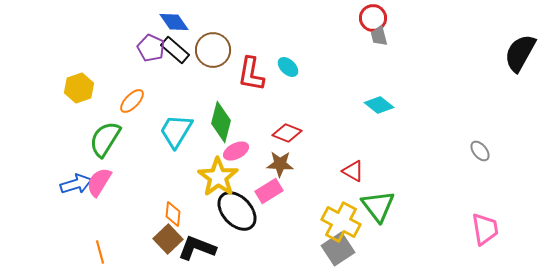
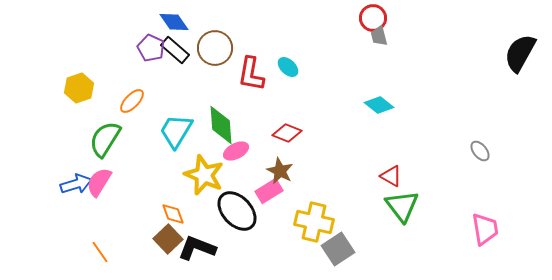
brown circle: moved 2 px right, 2 px up
green diamond: moved 3 px down; rotated 18 degrees counterclockwise
brown star: moved 7 px down; rotated 24 degrees clockwise
red triangle: moved 38 px right, 5 px down
yellow star: moved 14 px left, 2 px up; rotated 12 degrees counterclockwise
green triangle: moved 24 px right
orange diamond: rotated 25 degrees counterclockwise
yellow cross: moved 27 px left; rotated 15 degrees counterclockwise
orange line: rotated 20 degrees counterclockwise
